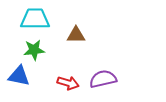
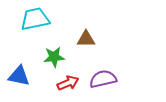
cyan trapezoid: rotated 12 degrees counterclockwise
brown triangle: moved 10 px right, 4 px down
green star: moved 20 px right, 7 px down
red arrow: rotated 40 degrees counterclockwise
